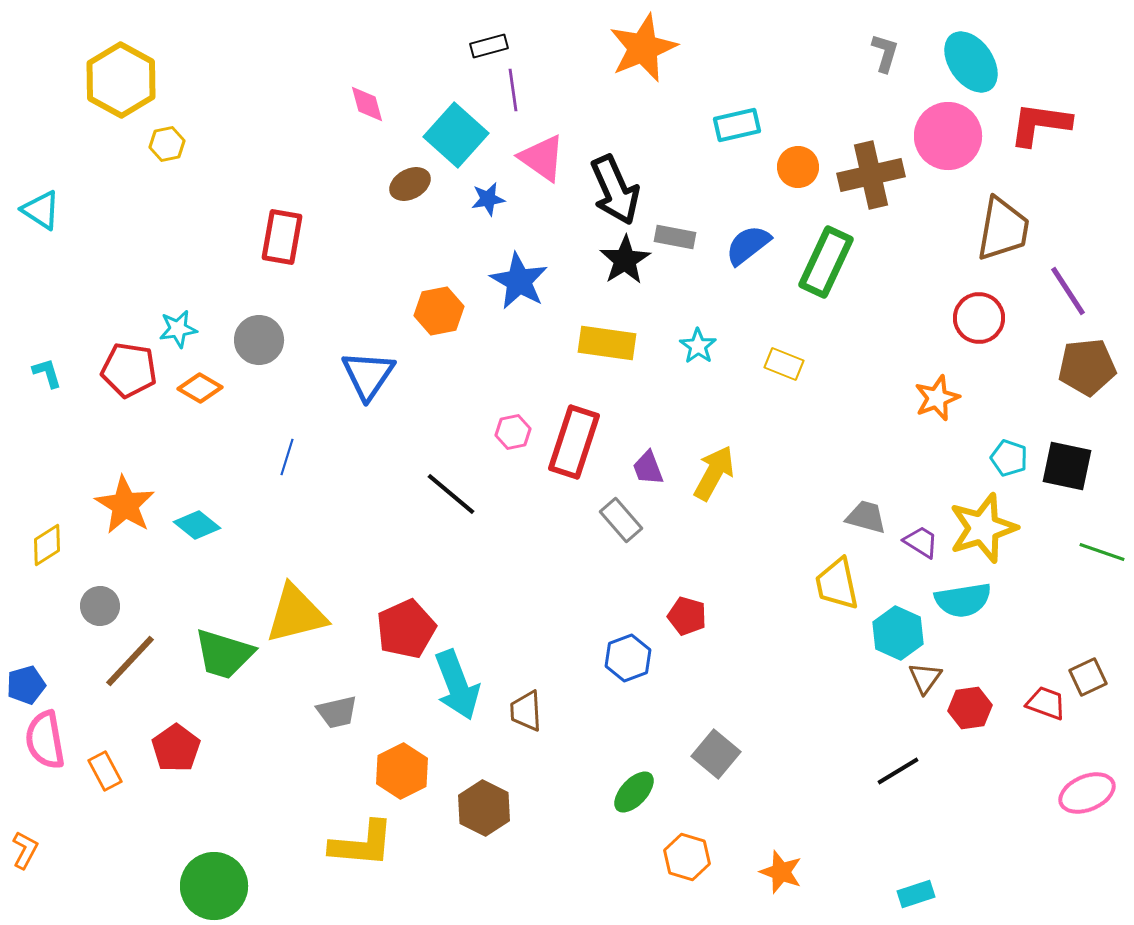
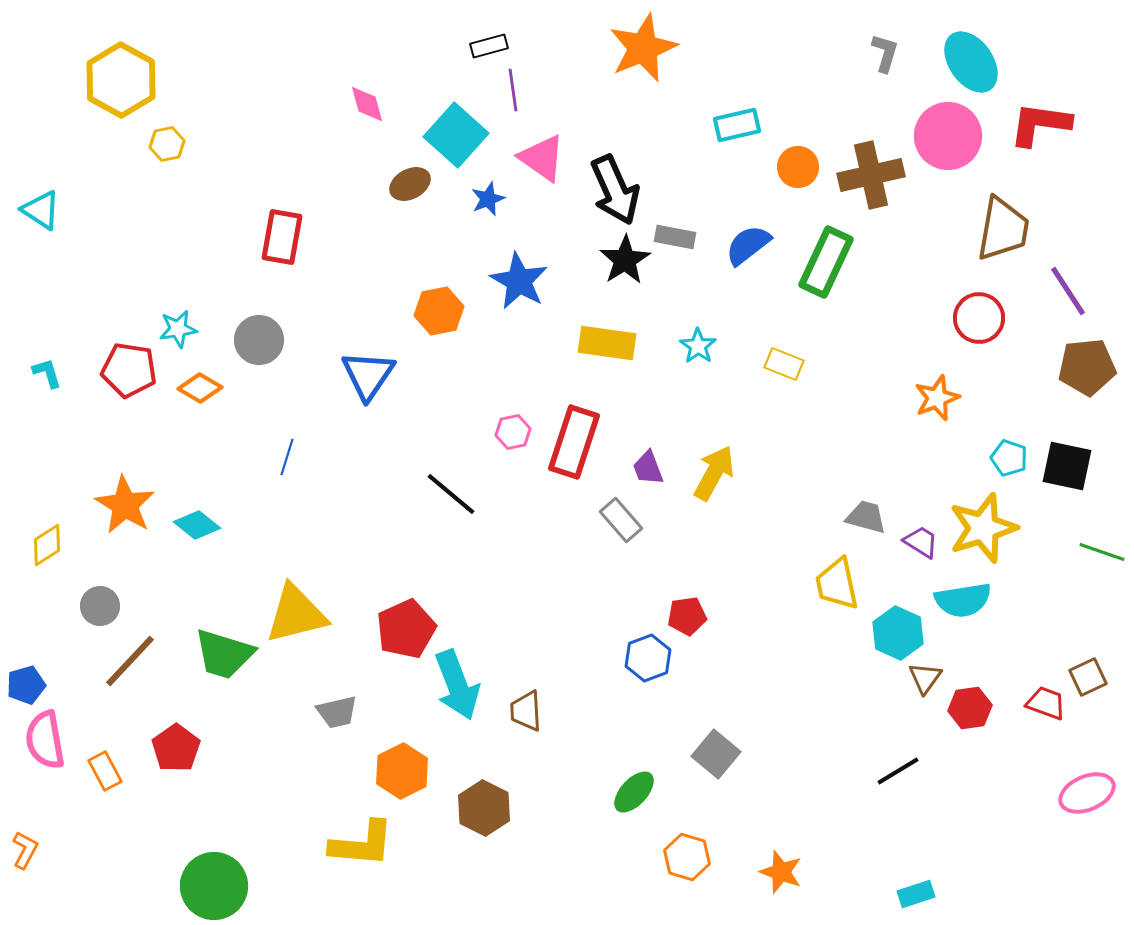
blue star at (488, 199): rotated 12 degrees counterclockwise
red pentagon at (687, 616): rotated 24 degrees counterclockwise
blue hexagon at (628, 658): moved 20 px right
